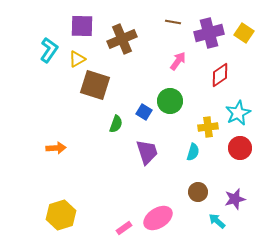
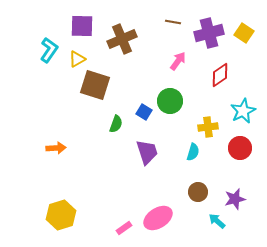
cyan star: moved 5 px right, 2 px up
